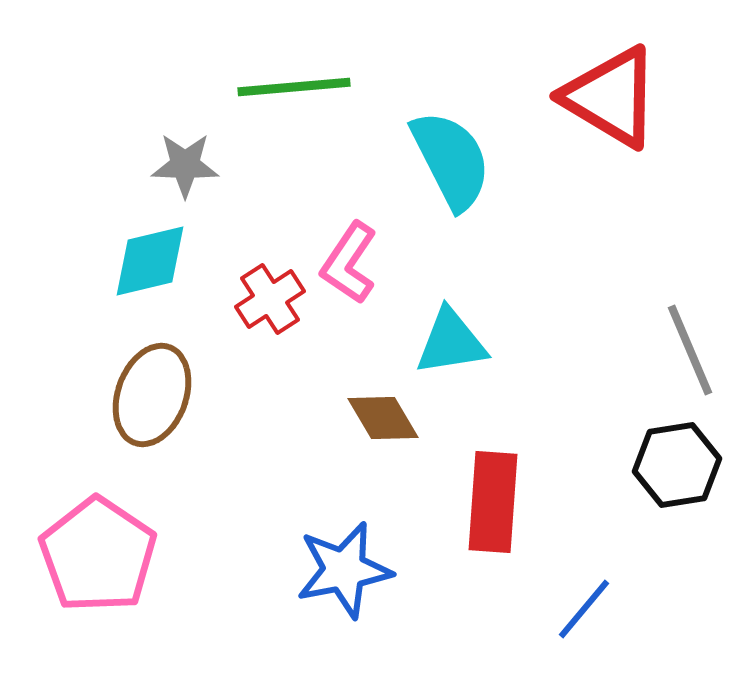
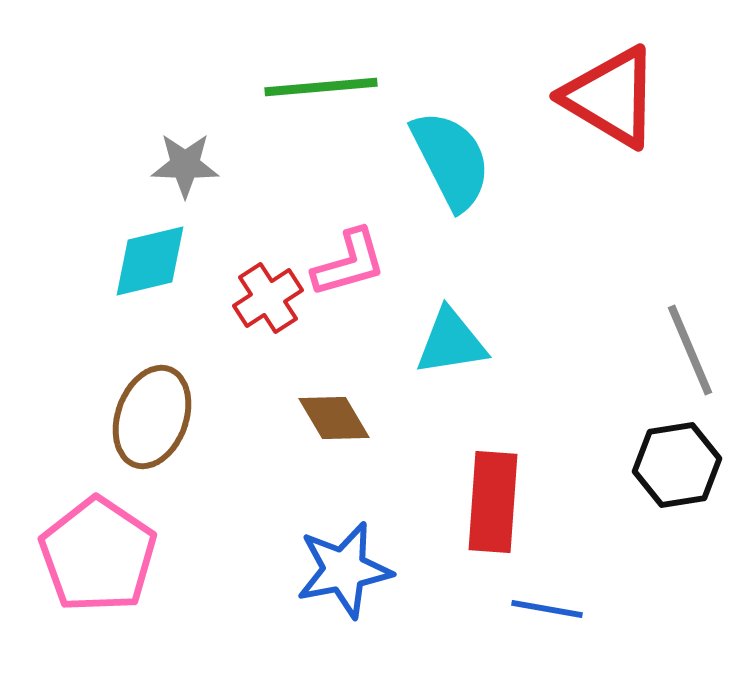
green line: moved 27 px right
pink L-shape: rotated 140 degrees counterclockwise
red cross: moved 2 px left, 1 px up
brown ellipse: moved 22 px down
brown diamond: moved 49 px left
blue line: moved 37 px left; rotated 60 degrees clockwise
